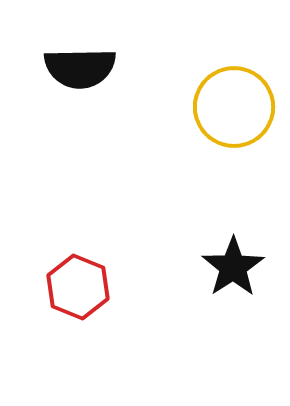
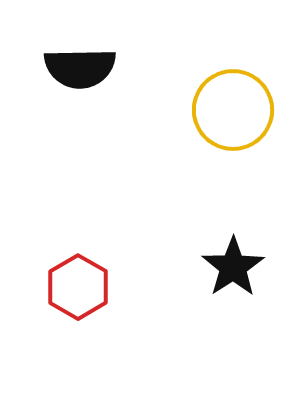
yellow circle: moved 1 px left, 3 px down
red hexagon: rotated 8 degrees clockwise
